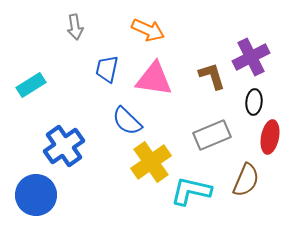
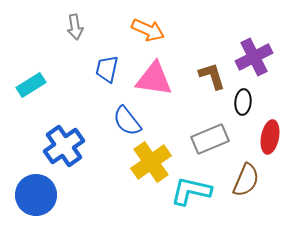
purple cross: moved 3 px right
black ellipse: moved 11 px left
blue semicircle: rotated 8 degrees clockwise
gray rectangle: moved 2 px left, 4 px down
